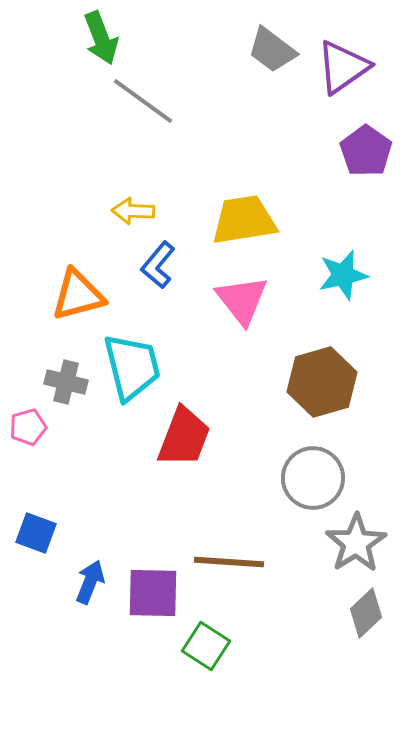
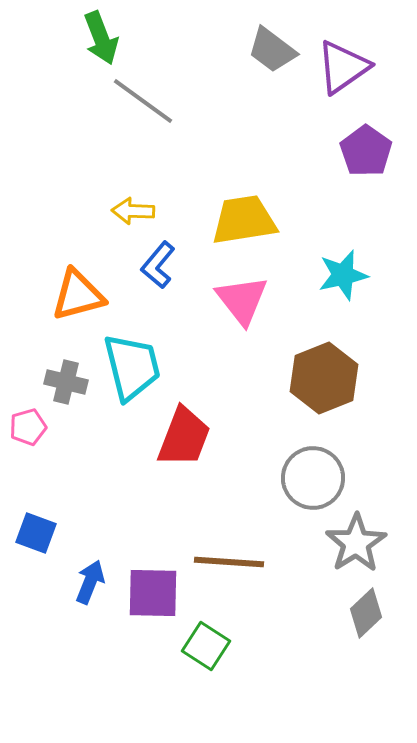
brown hexagon: moved 2 px right, 4 px up; rotated 6 degrees counterclockwise
